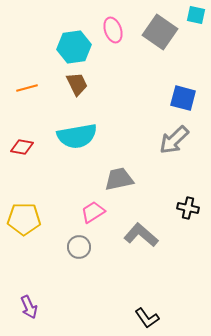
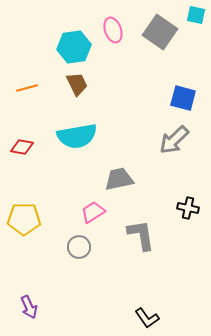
gray L-shape: rotated 40 degrees clockwise
